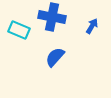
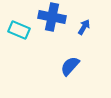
blue arrow: moved 8 px left, 1 px down
blue semicircle: moved 15 px right, 9 px down
